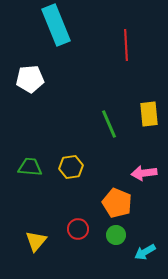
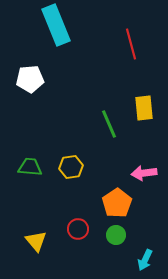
red line: moved 5 px right, 1 px up; rotated 12 degrees counterclockwise
yellow rectangle: moved 5 px left, 6 px up
orange pentagon: rotated 16 degrees clockwise
yellow triangle: rotated 20 degrees counterclockwise
cyan arrow: moved 8 px down; rotated 35 degrees counterclockwise
